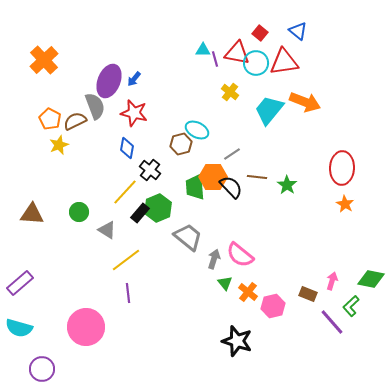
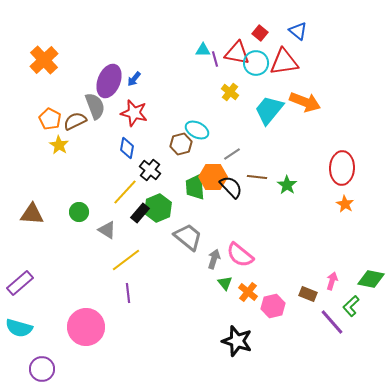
yellow star at (59, 145): rotated 18 degrees counterclockwise
